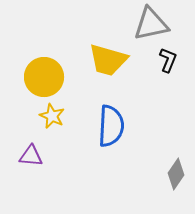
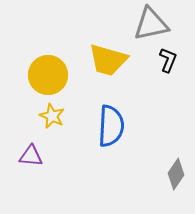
yellow circle: moved 4 px right, 2 px up
